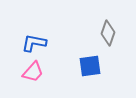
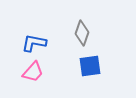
gray diamond: moved 26 px left
